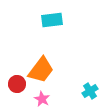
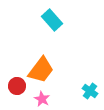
cyan rectangle: rotated 55 degrees clockwise
red circle: moved 2 px down
cyan cross: rotated 21 degrees counterclockwise
